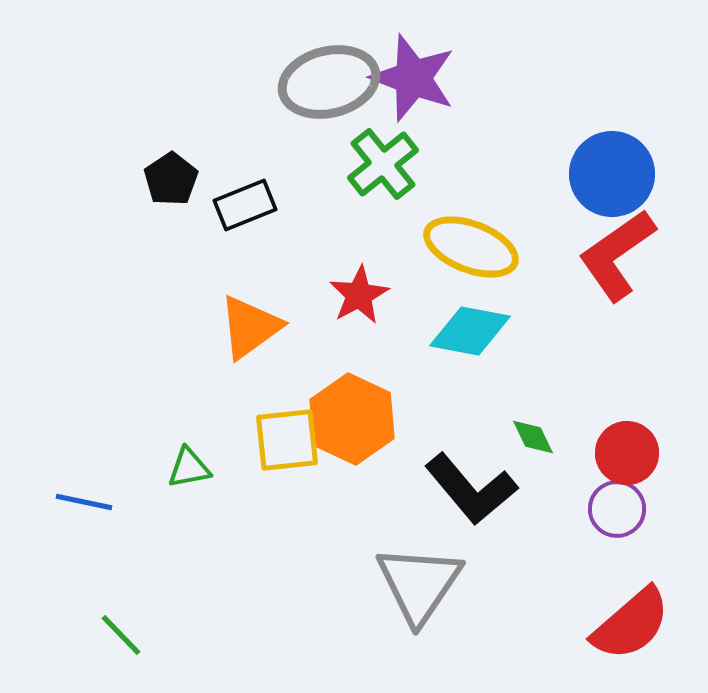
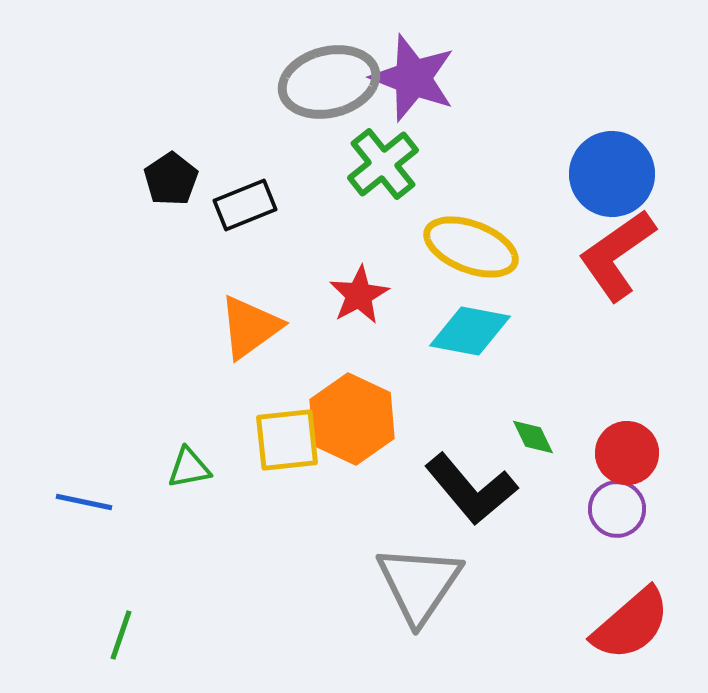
green line: rotated 63 degrees clockwise
